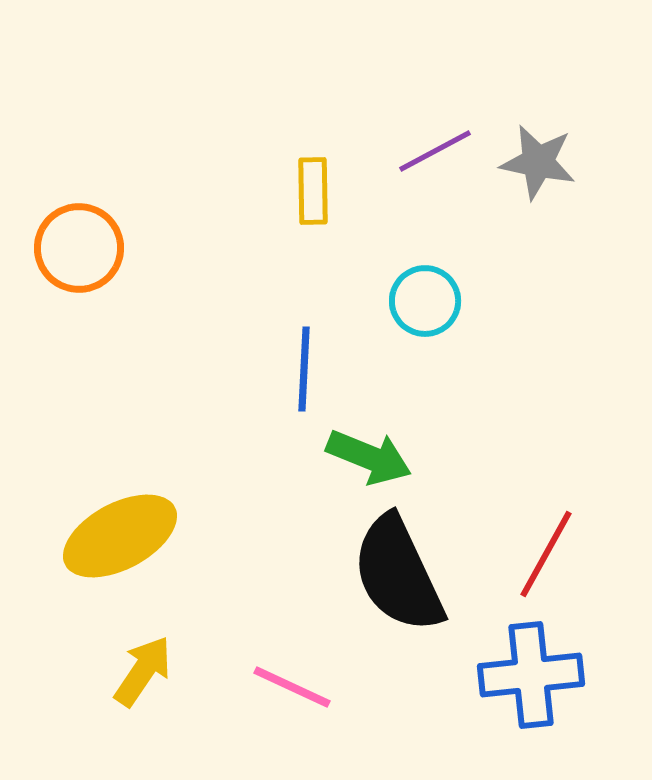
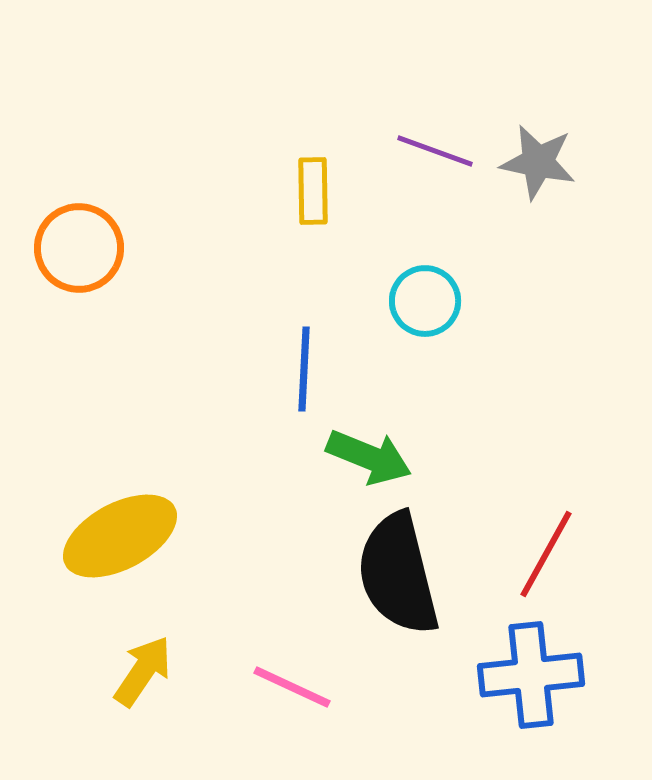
purple line: rotated 48 degrees clockwise
black semicircle: rotated 11 degrees clockwise
